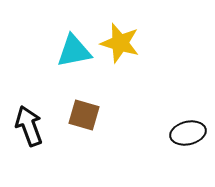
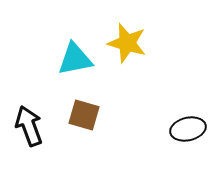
yellow star: moved 7 px right
cyan triangle: moved 1 px right, 8 px down
black ellipse: moved 4 px up
